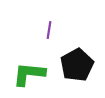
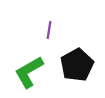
green L-shape: moved 2 px up; rotated 36 degrees counterclockwise
